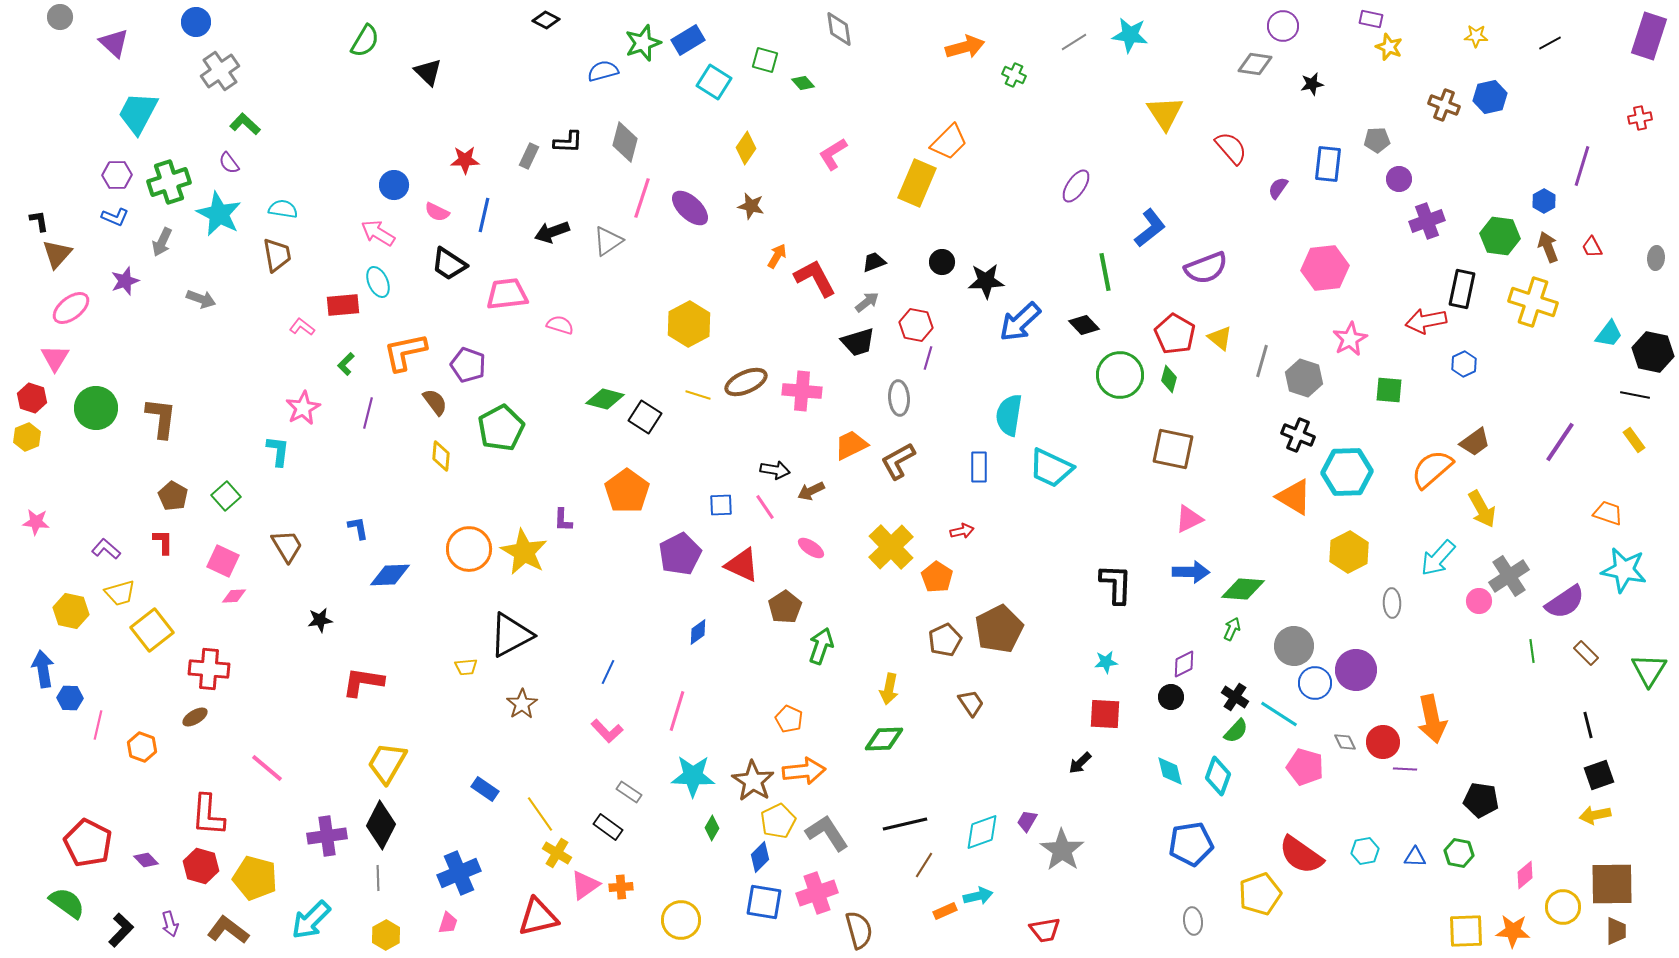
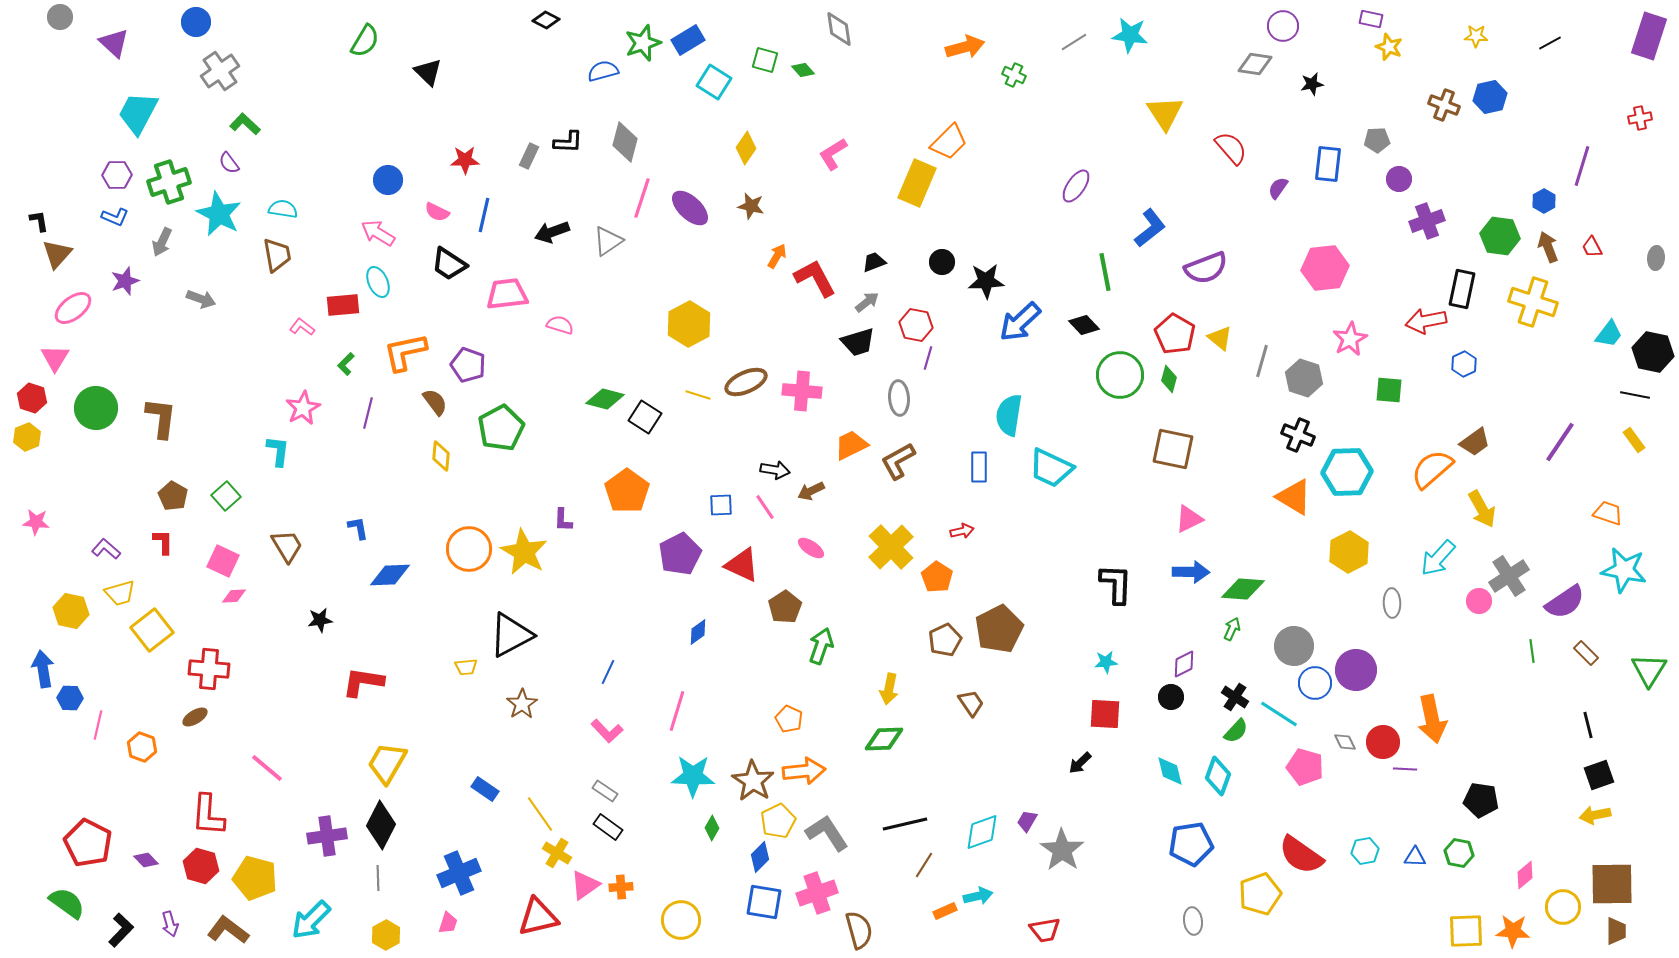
green diamond at (803, 83): moved 13 px up
blue circle at (394, 185): moved 6 px left, 5 px up
pink ellipse at (71, 308): moved 2 px right
gray rectangle at (629, 792): moved 24 px left, 1 px up
